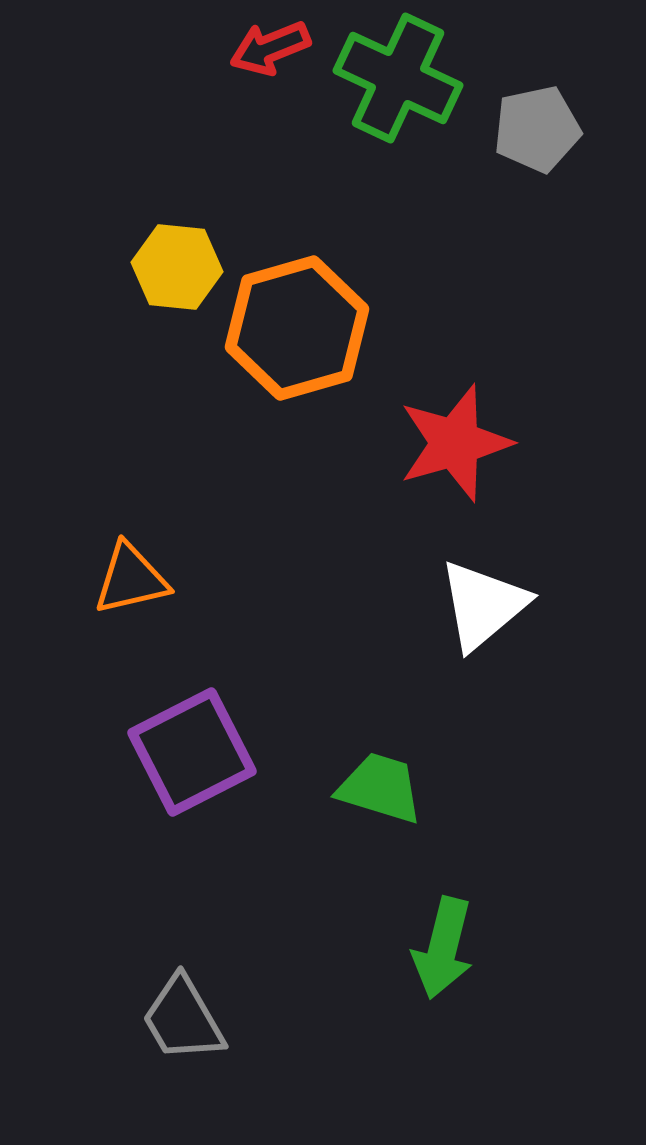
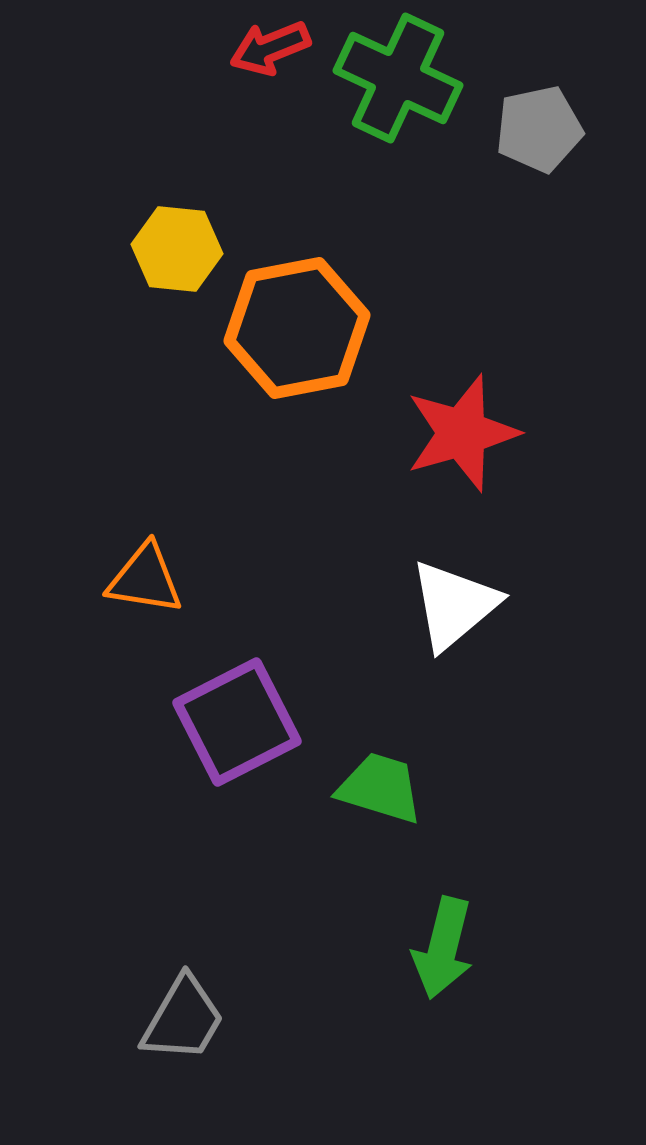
gray pentagon: moved 2 px right
yellow hexagon: moved 18 px up
orange hexagon: rotated 5 degrees clockwise
red star: moved 7 px right, 10 px up
orange triangle: moved 14 px right; rotated 22 degrees clockwise
white triangle: moved 29 px left
purple square: moved 45 px right, 30 px up
gray trapezoid: rotated 120 degrees counterclockwise
